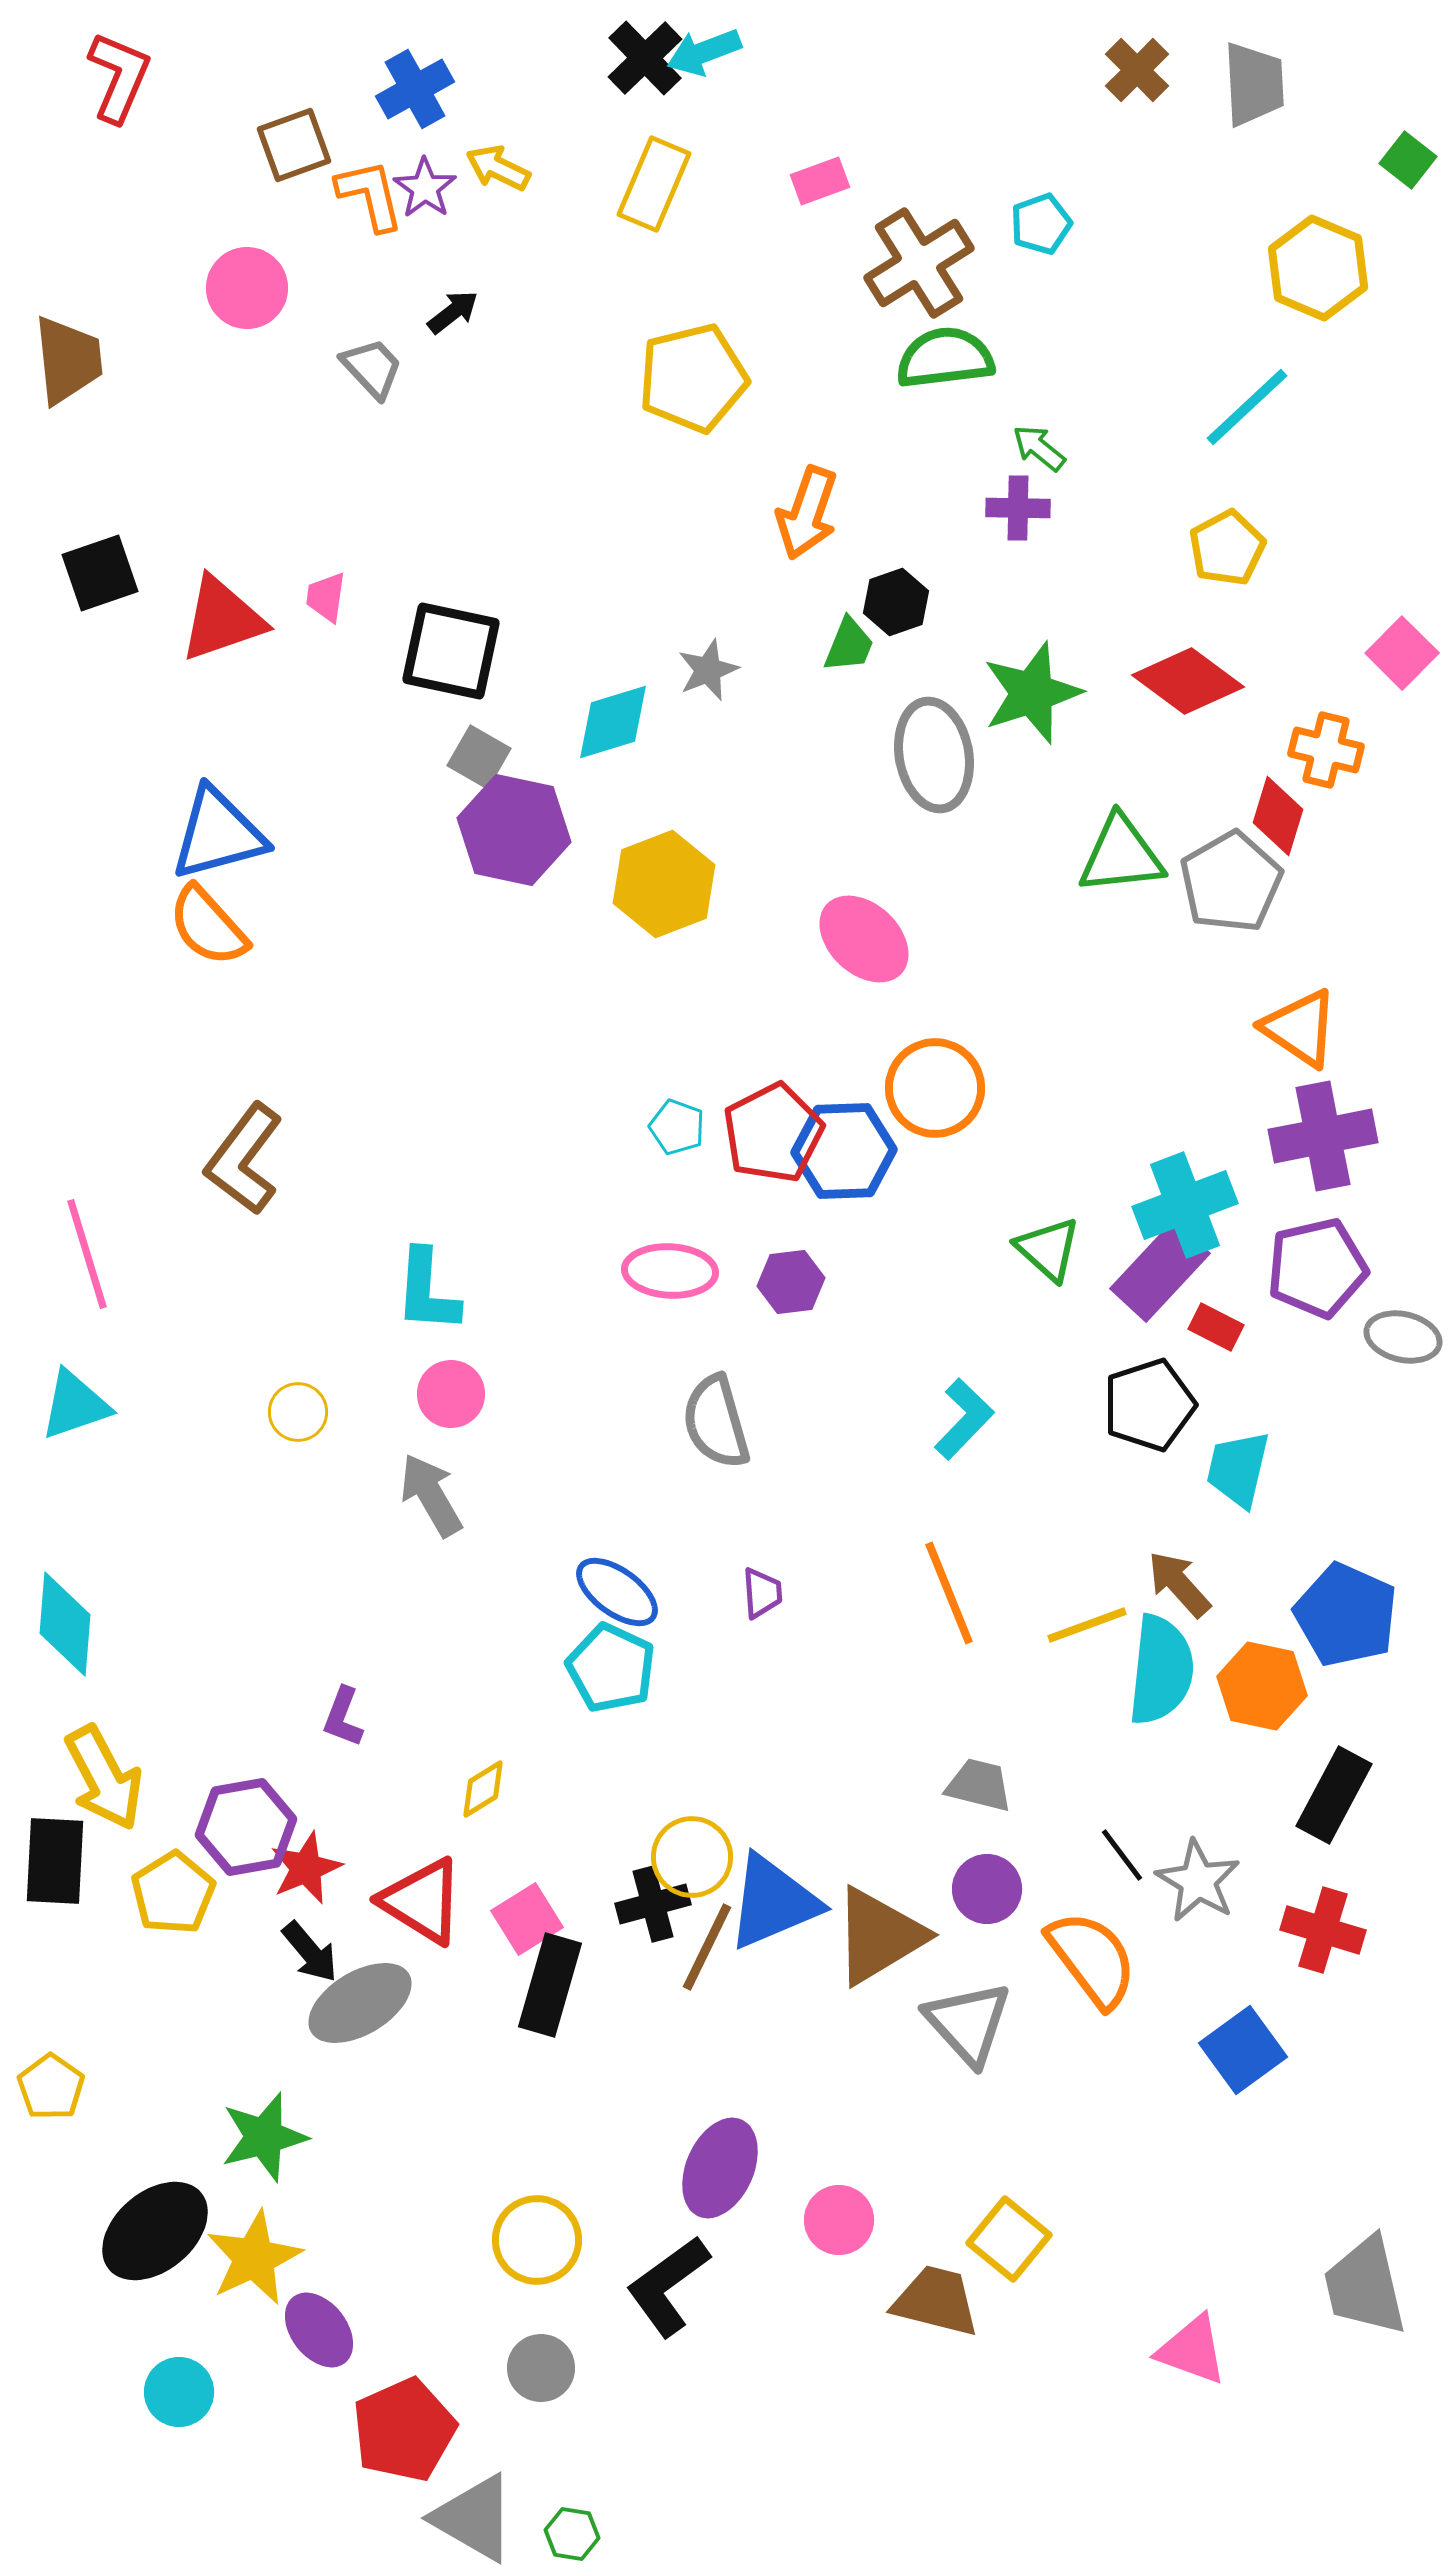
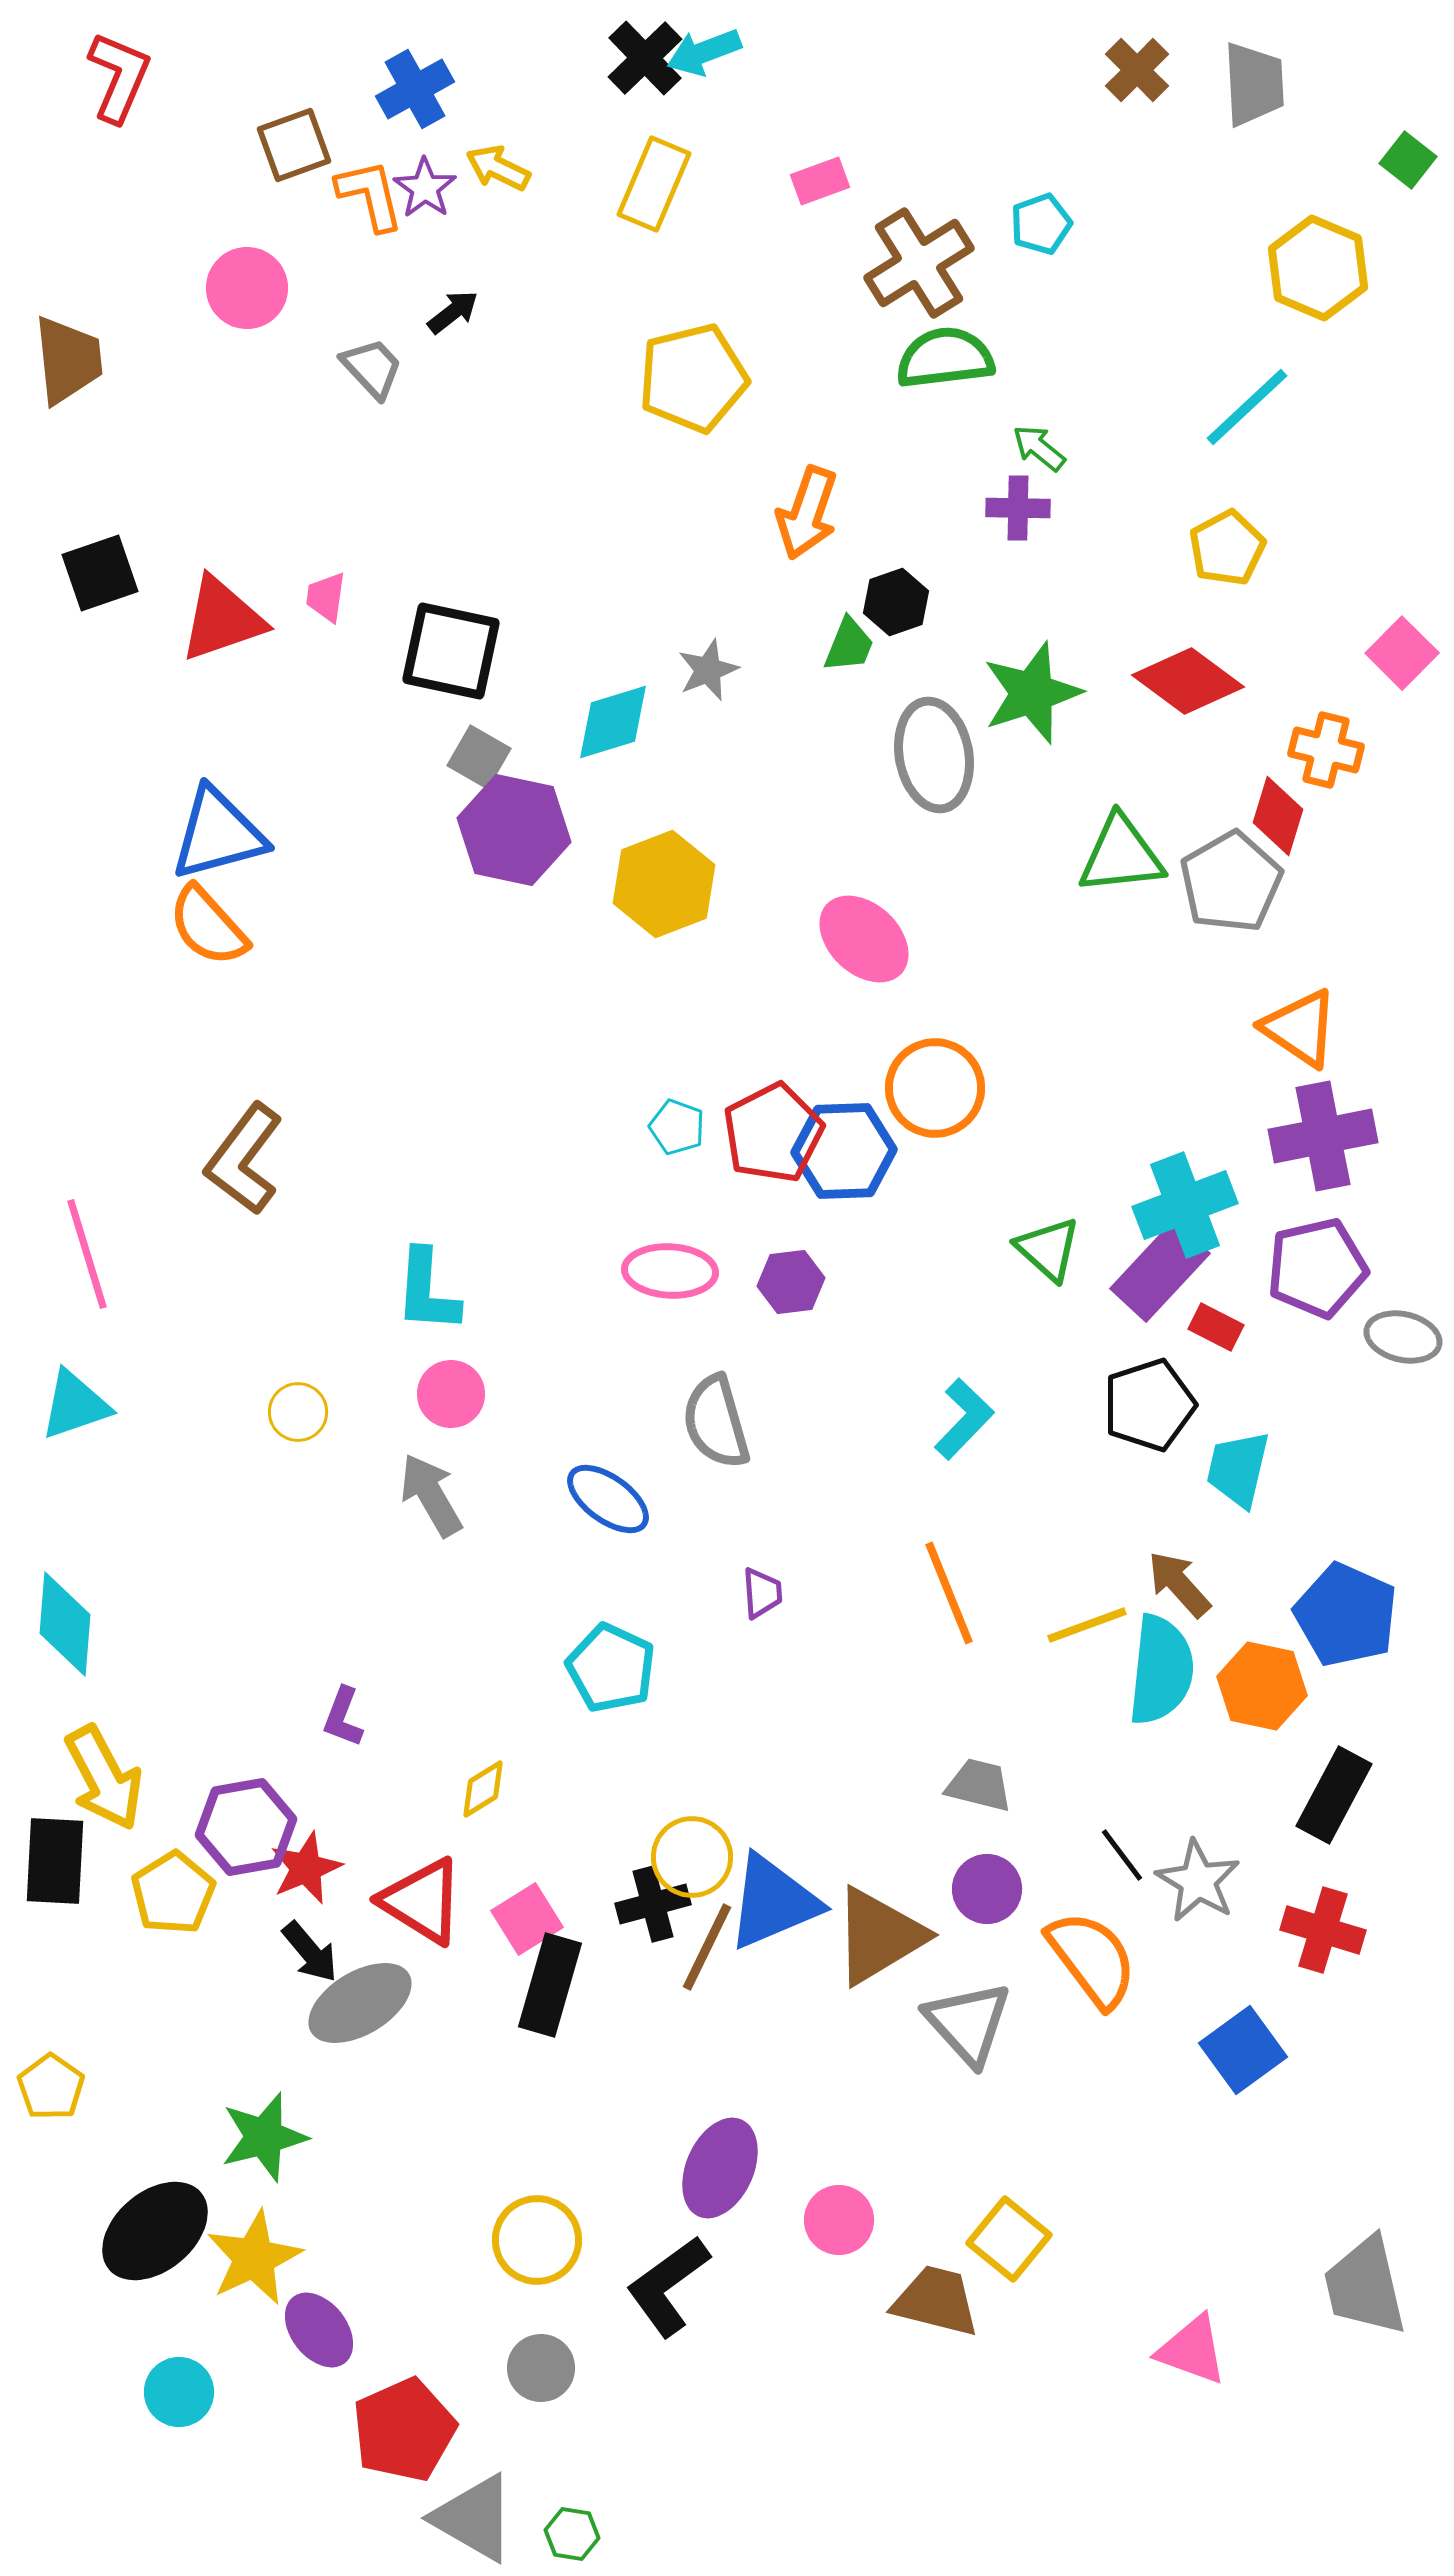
blue ellipse at (617, 1592): moved 9 px left, 93 px up
